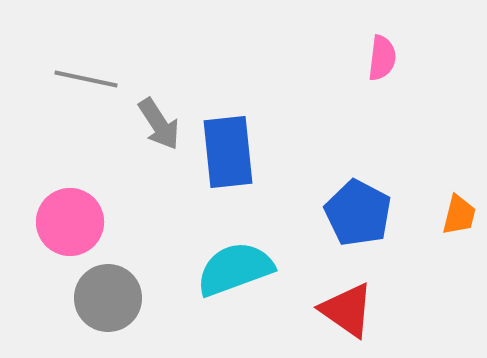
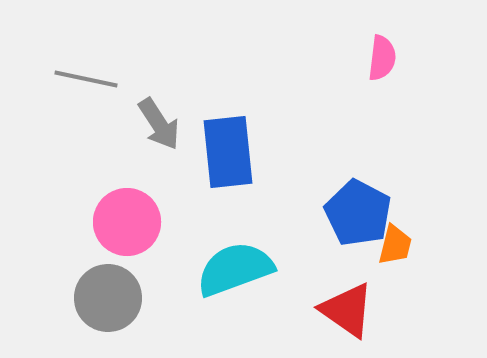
orange trapezoid: moved 64 px left, 30 px down
pink circle: moved 57 px right
